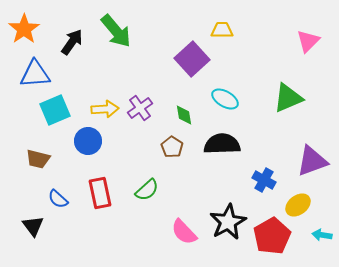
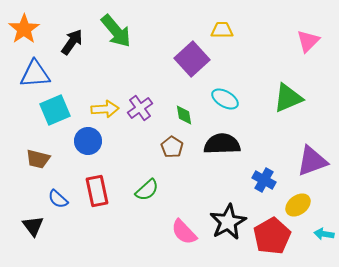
red rectangle: moved 3 px left, 2 px up
cyan arrow: moved 2 px right, 1 px up
